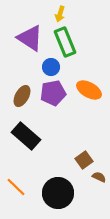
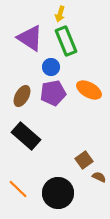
green rectangle: moved 1 px right, 1 px up
orange line: moved 2 px right, 2 px down
